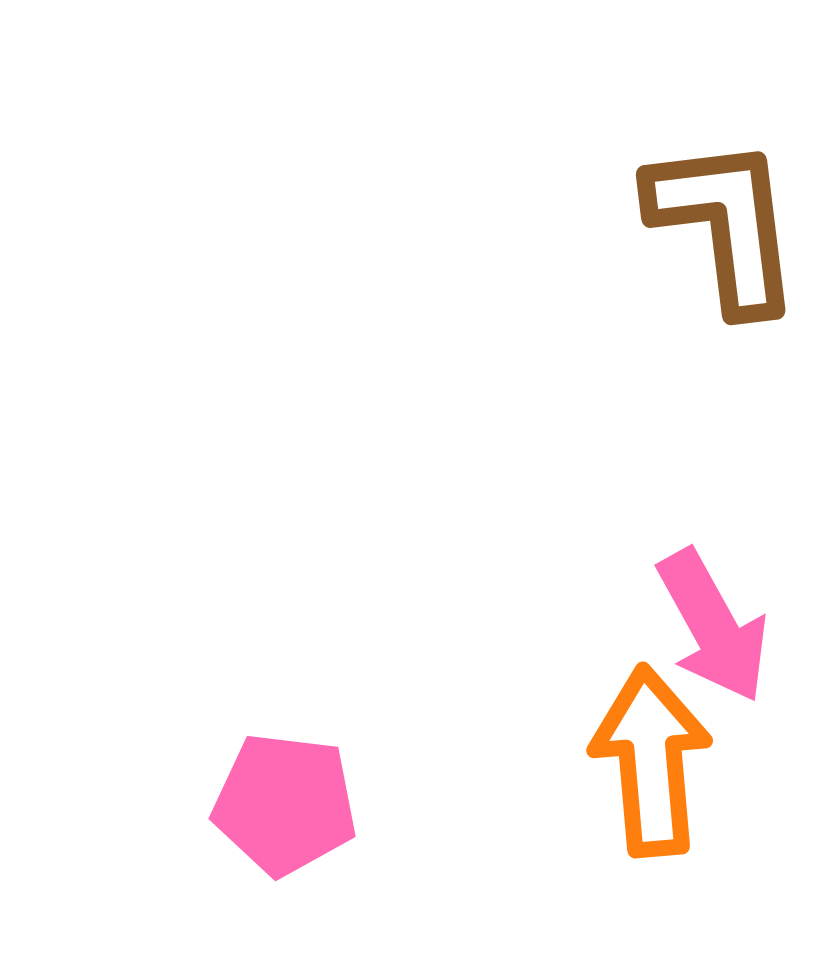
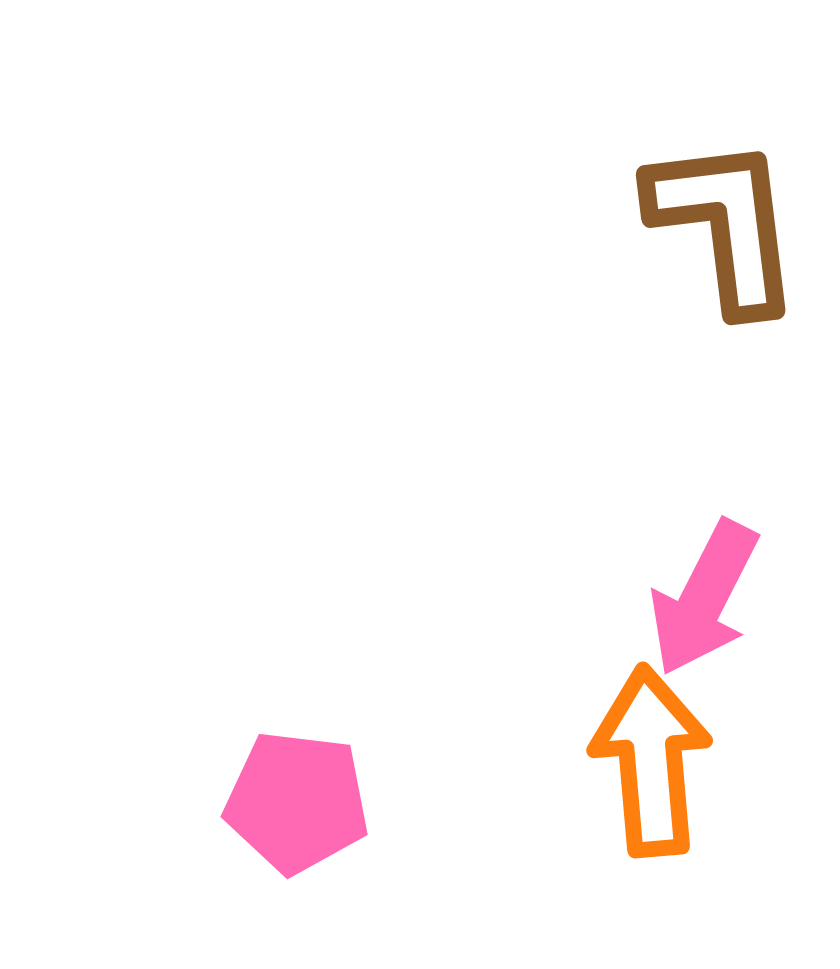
pink arrow: moved 9 px left, 28 px up; rotated 56 degrees clockwise
pink pentagon: moved 12 px right, 2 px up
